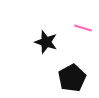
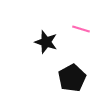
pink line: moved 2 px left, 1 px down
